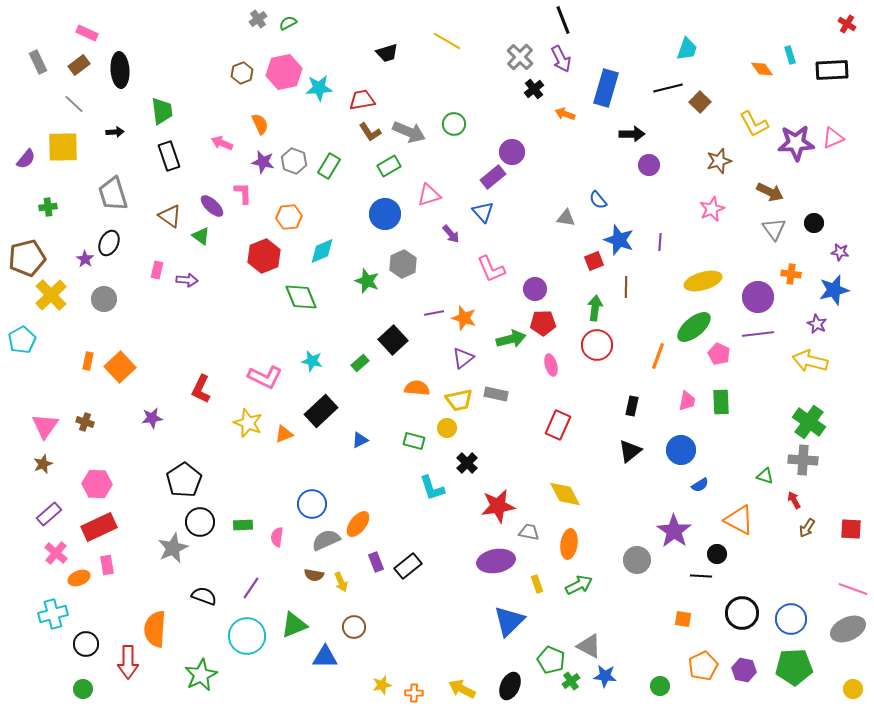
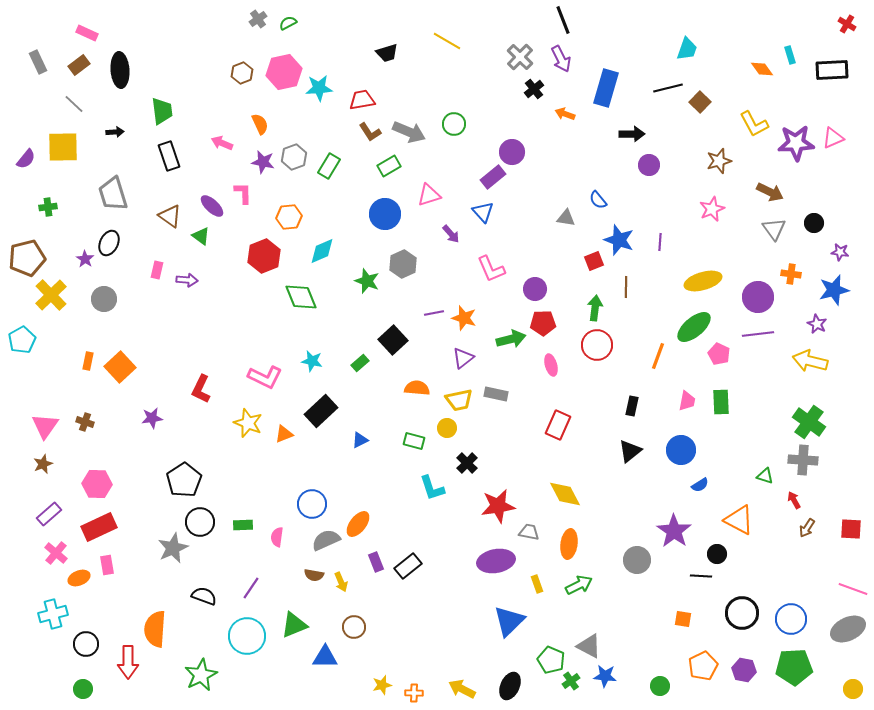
gray hexagon at (294, 161): moved 4 px up; rotated 20 degrees clockwise
